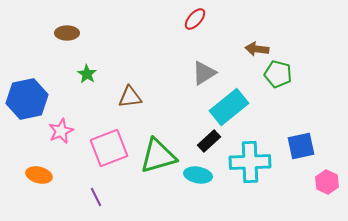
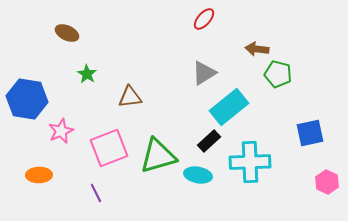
red ellipse: moved 9 px right
brown ellipse: rotated 25 degrees clockwise
blue hexagon: rotated 21 degrees clockwise
blue square: moved 9 px right, 13 px up
orange ellipse: rotated 15 degrees counterclockwise
purple line: moved 4 px up
